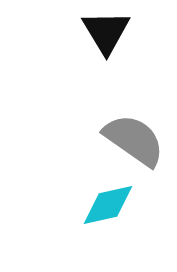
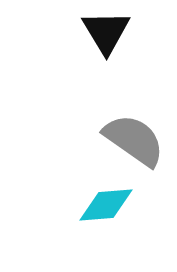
cyan diamond: moved 2 px left; rotated 8 degrees clockwise
